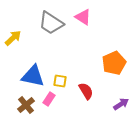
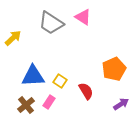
orange pentagon: moved 6 px down
blue triangle: rotated 15 degrees counterclockwise
yellow square: rotated 24 degrees clockwise
pink rectangle: moved 3 px down
